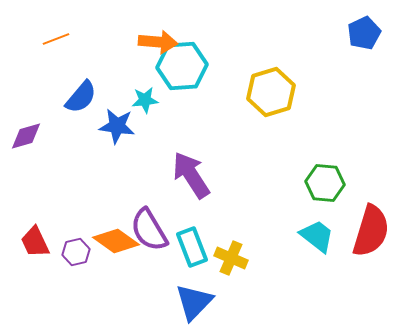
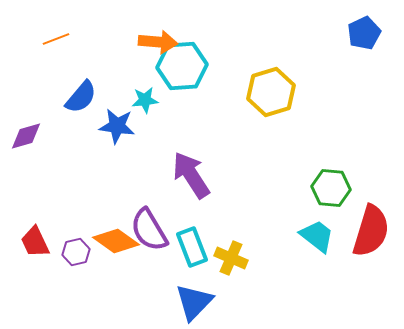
green hexagon: moved 6 px right, 5 px down
